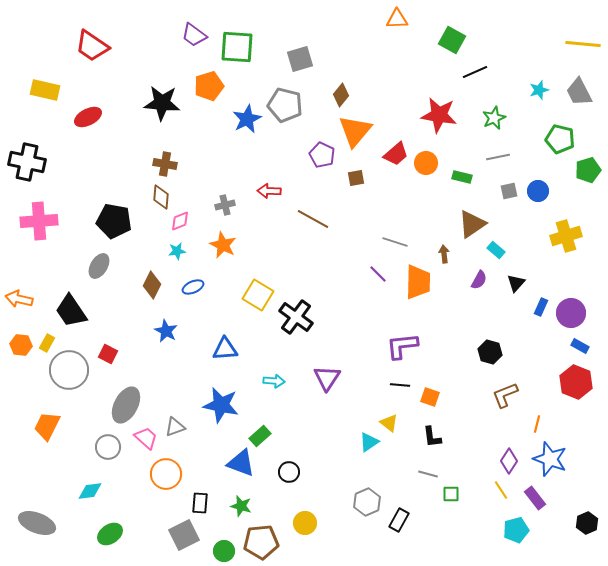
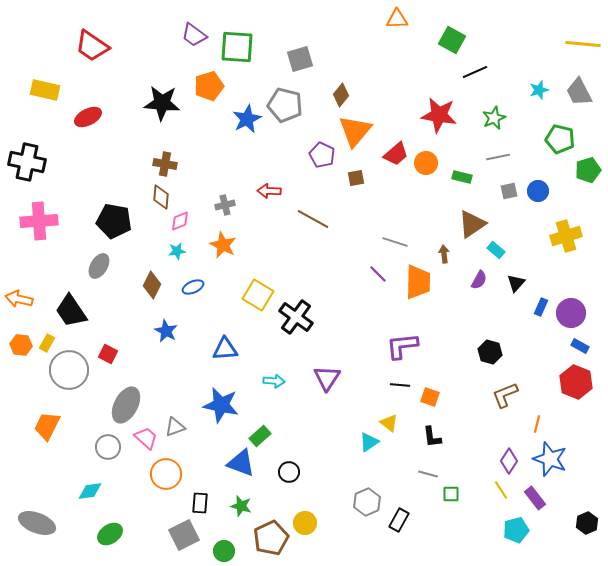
brown pentagon at (261, 542): moved 10 px right, 4 px up; rotated 20 degrees counterclockwise
